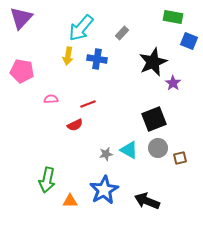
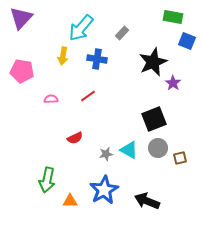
blue square: moved 2 px left
yellow arrow: moved 5 px left
red line: moved 8 px up; rotated 14 degrees counterclockwise
red semicircle: moved 13 px down
